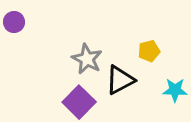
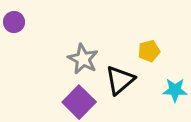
gray star: moved 4 px left
black triangle: rotated 12 degrees counterclockwise
